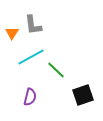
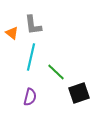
orange triangle: rotated 24 degrees counterclockwise
cyan line: rotated 48 degrees counterclockwise
green line: moved 2 px down
black square: moved 4 px left, 2 px up
